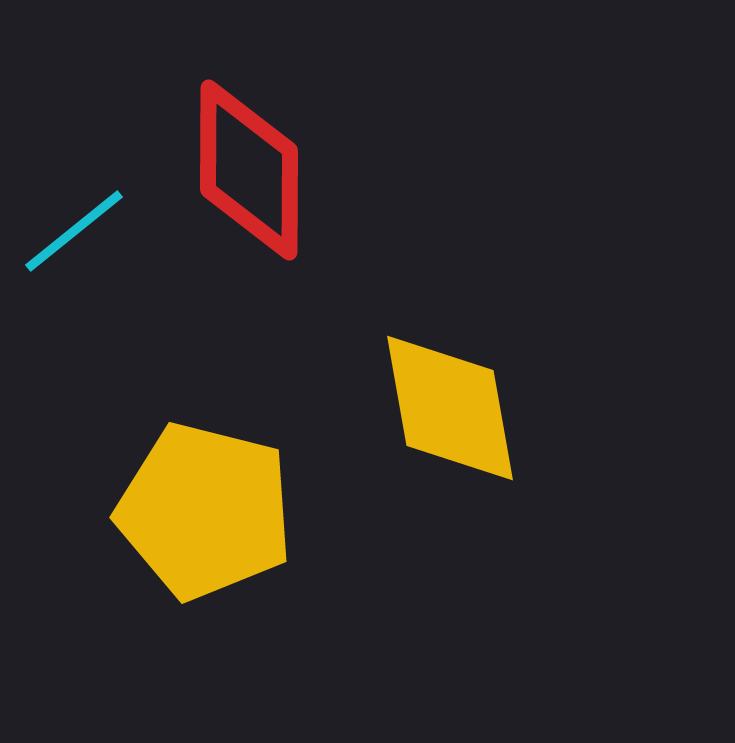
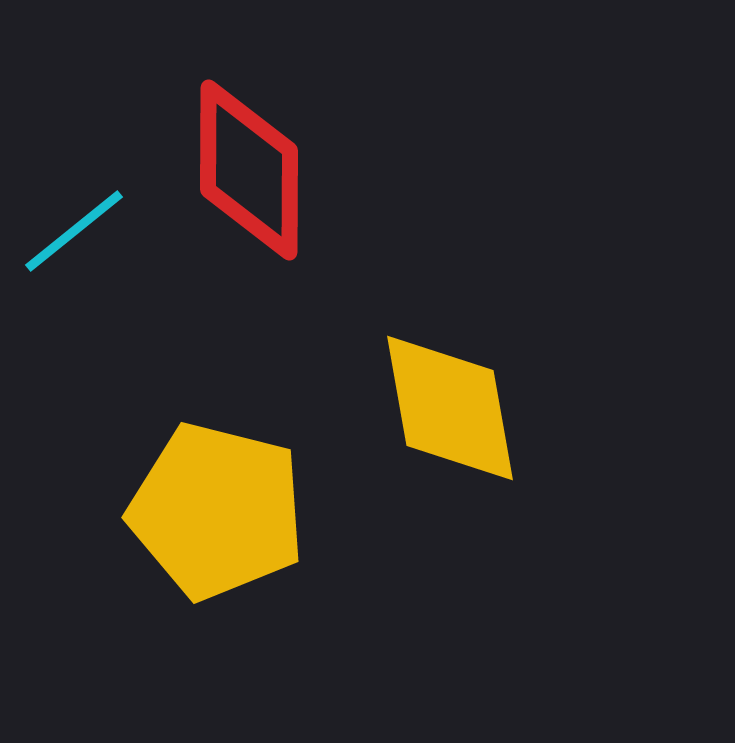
yellow pentagon: moved 12 px right
